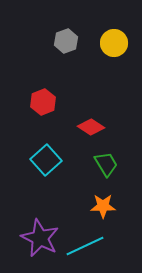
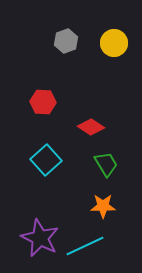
red hexagon: rotated 25 degrees clockwise
